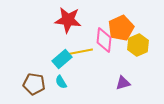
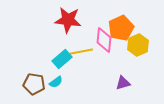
cyan semicircle: moved 5 px left; rotated 96 degrees counterclockwise
